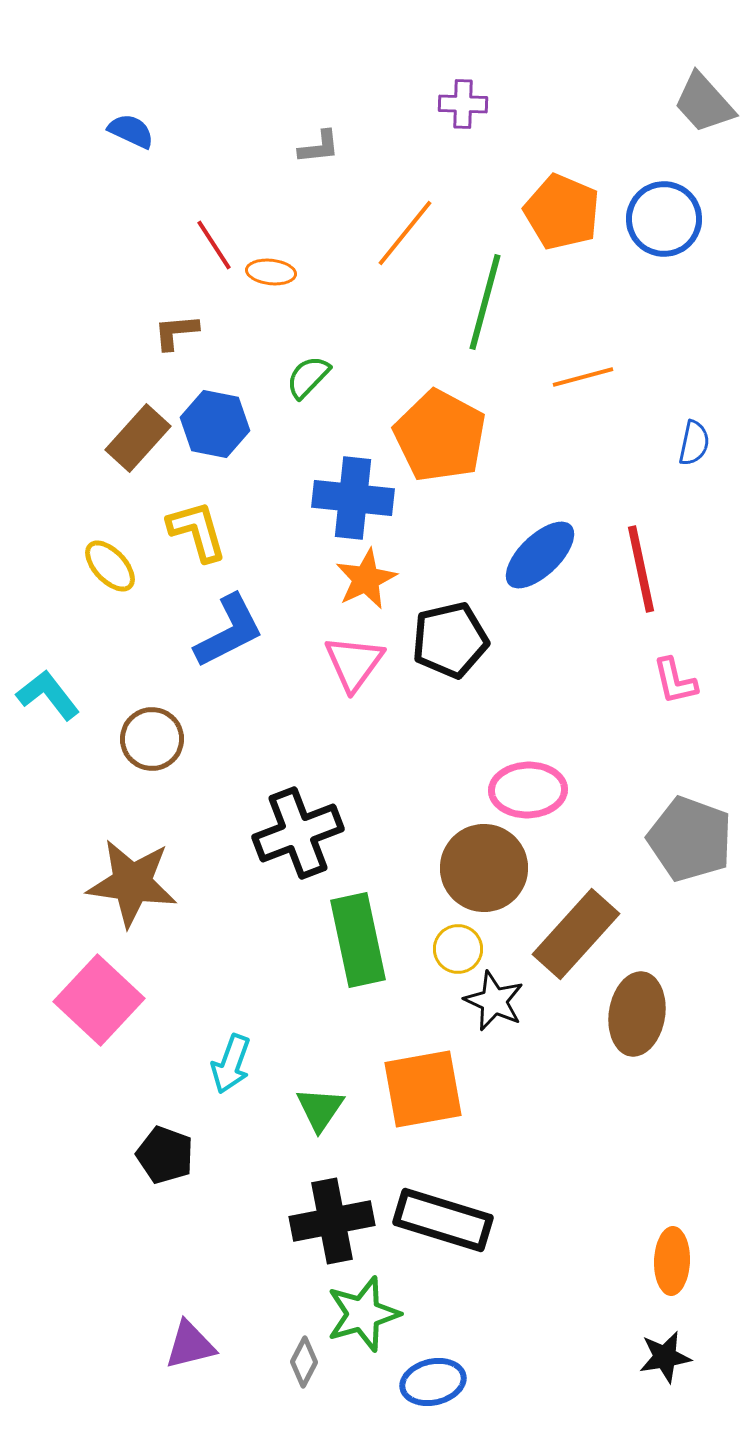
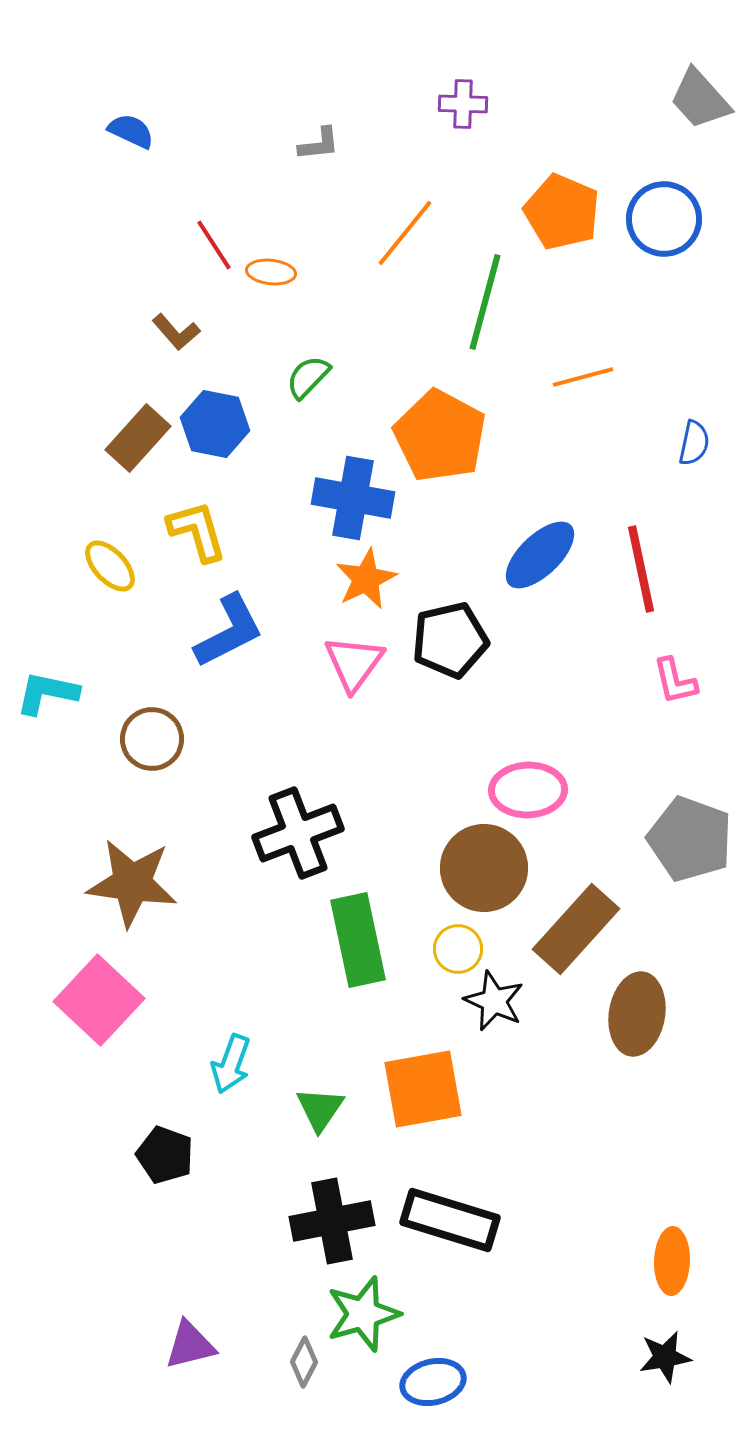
gray trapezoid at (704, 103): moved 4 px left, 4 px up
gray L-shape at (319, 147): moved 3 px up
brown L-shape at (176, 332): rotated 126 degrees counterclockwise
blue cross at (353, 498): rotated 4 degrees clockwise
cyan L-shape at (48, 695): moved 1 px left, 2 px up; rotated 40 degrees counterclockwise
brown rectangle at (576, 934): moved 5 px up
black rectangle at (443, 1220): moved 7 px right
